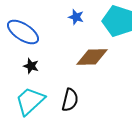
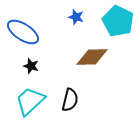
cyan pentagon: rotated 8 degrees clockwise
